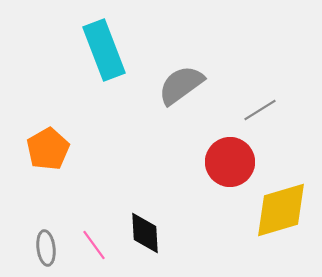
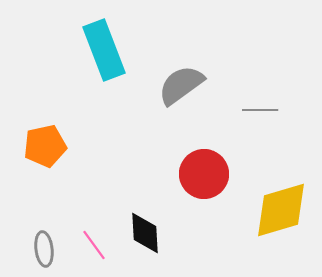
gray line: rotated 32 degrees clockwise
orange pentagon: moved 3 px left, 3 px up; rotated 18 degrees clockwise
red circle: moved 26 px left, 12 px down
gray ellipse: moved 2 px left, 1 px down
